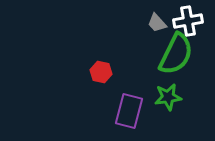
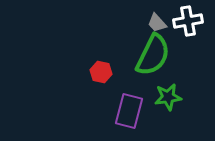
green semicircle: moved 23 px left, 1 px down
